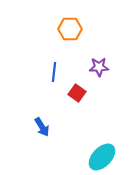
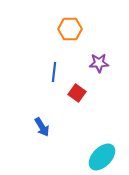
purple star: moved 4 px up
